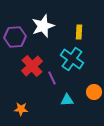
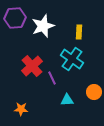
purple hexagon: moved 19 px up
